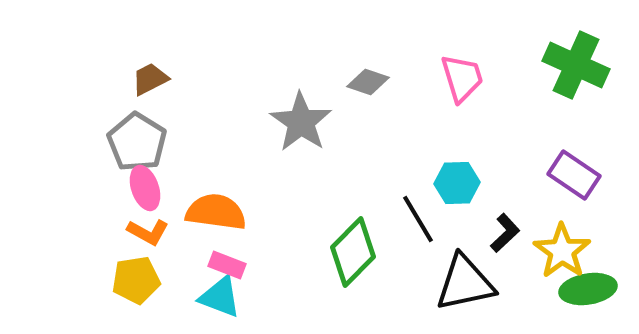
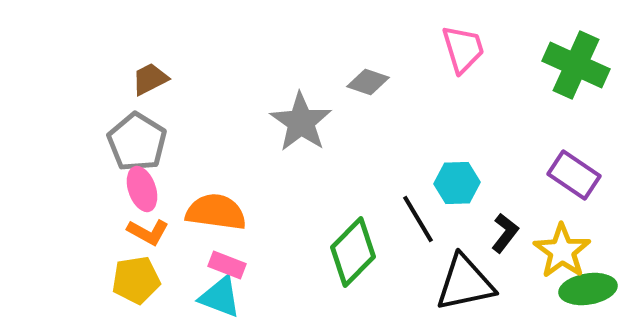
pink trapezoid: moved 1 px right, 29 px up
pink ellipse: moved 3 px left, 1 px down
black L-shape: rotated 9 degrees counterclockwise
